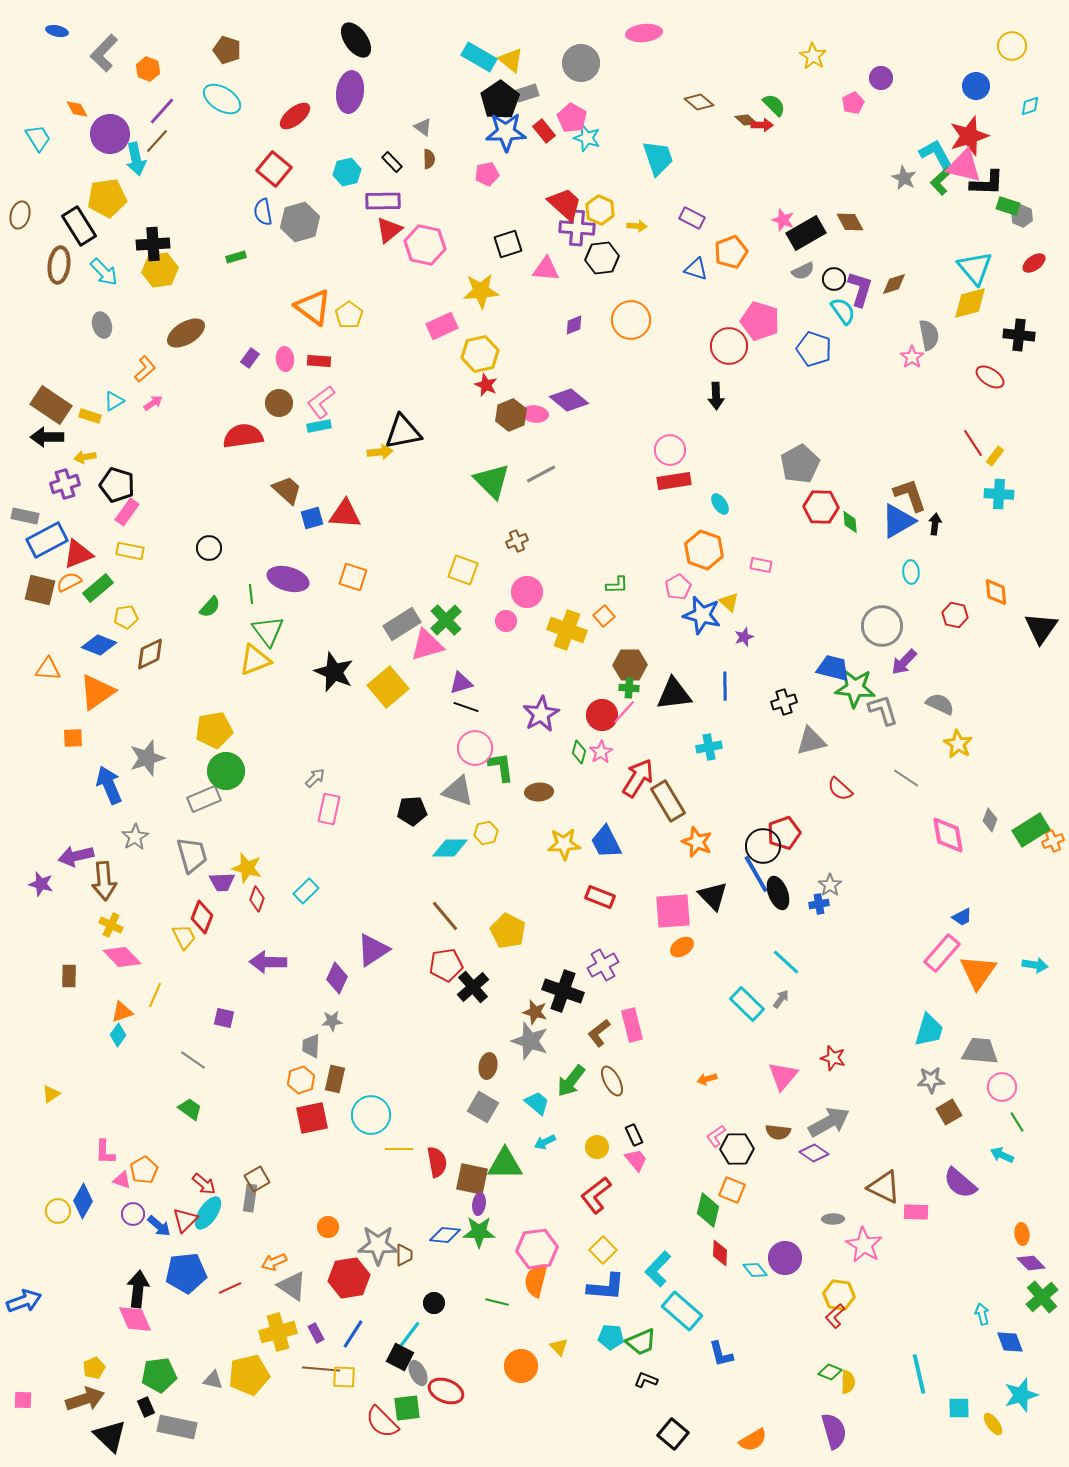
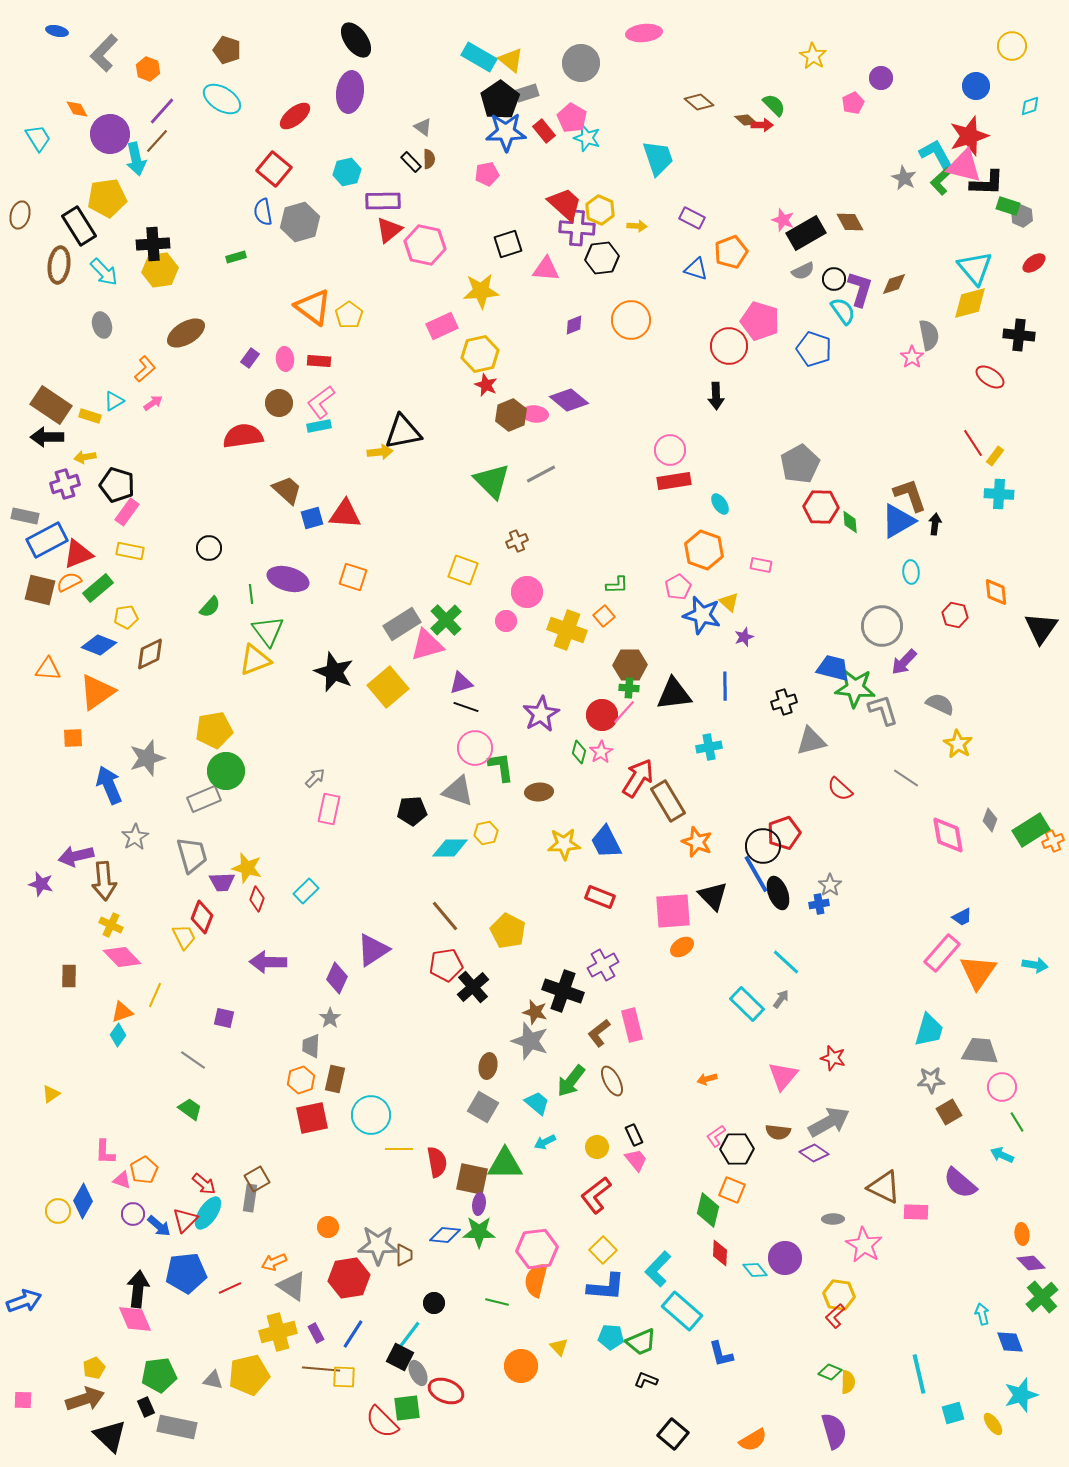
black rectangle at (392, 162): moved 19 px right
gray star at (332, 1021): moved 2 px left, 3 px up; rotated 30 degrees counterclockwise
cyan square at (959, 1408): moved 6 px left, 5 px down; rotated 15 degrees counterclockwise
